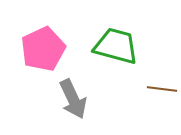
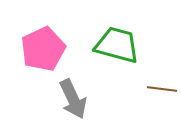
green trapezoid: moved 1 px right, 1 px up
